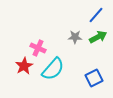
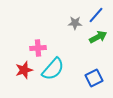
gray star: moved 14 px up
pink cross: rotated 28 degrees counterclockwise
red star: moved 4 px down; rotated 12 degrees clockwise
